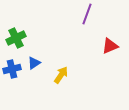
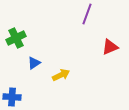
red triangle: moved 1 px down
blue cross: moved 28 px down; rotated 18 degrees clockwise
yellow arrow: rotated 30 degrees clockwise
